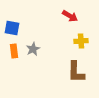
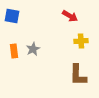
blue square: moved 12 px up
brown L-shape: moved 2 px right, 3 px down
